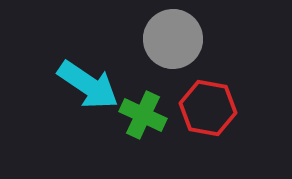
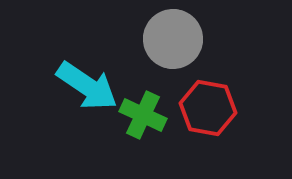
cyan arrow: moved 1 px left, 1 px down
